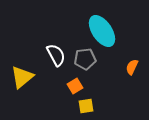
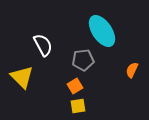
white semicircle: moved 13 px left, 10 px up
gray pentagon: moved 2 px left, 1 px down
orange semicircle: moved 3 px down
yellow triangle: rotated 35 degrees counterclockwise
yellow square: moved 8 px left
